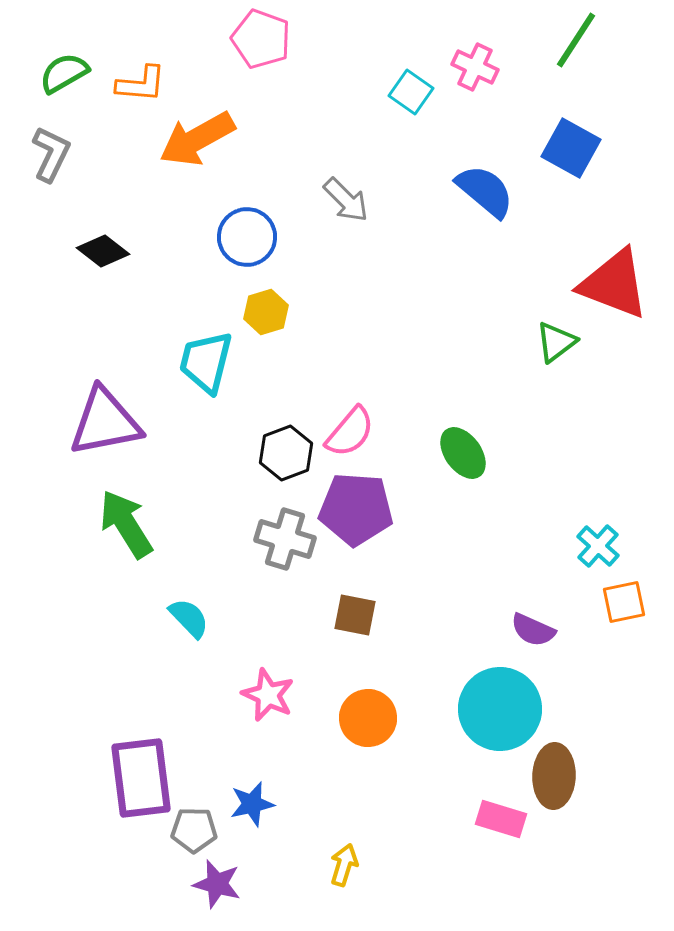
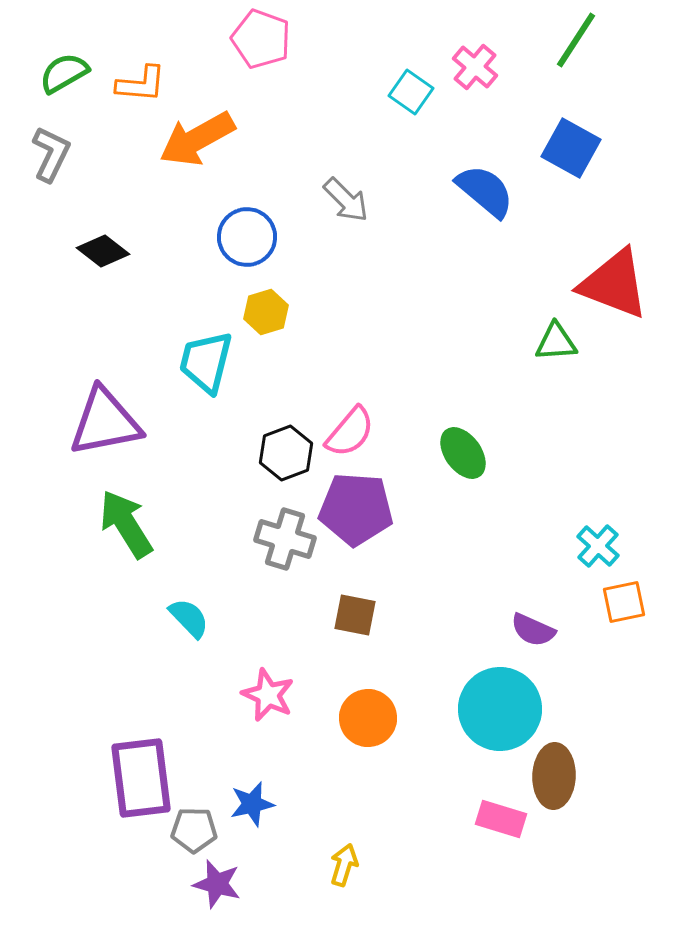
pink cross: rotated 15 degrees clockwise
green triangle: rotated 33 degrees clockwise
